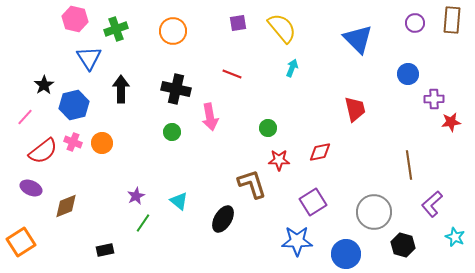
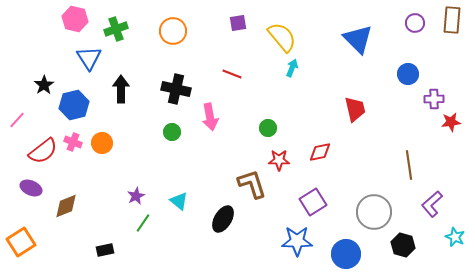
yellow semicircle at (282, 28): moved 9 px down
pink line at (25, 117): moved 8 px left, 3 px down
